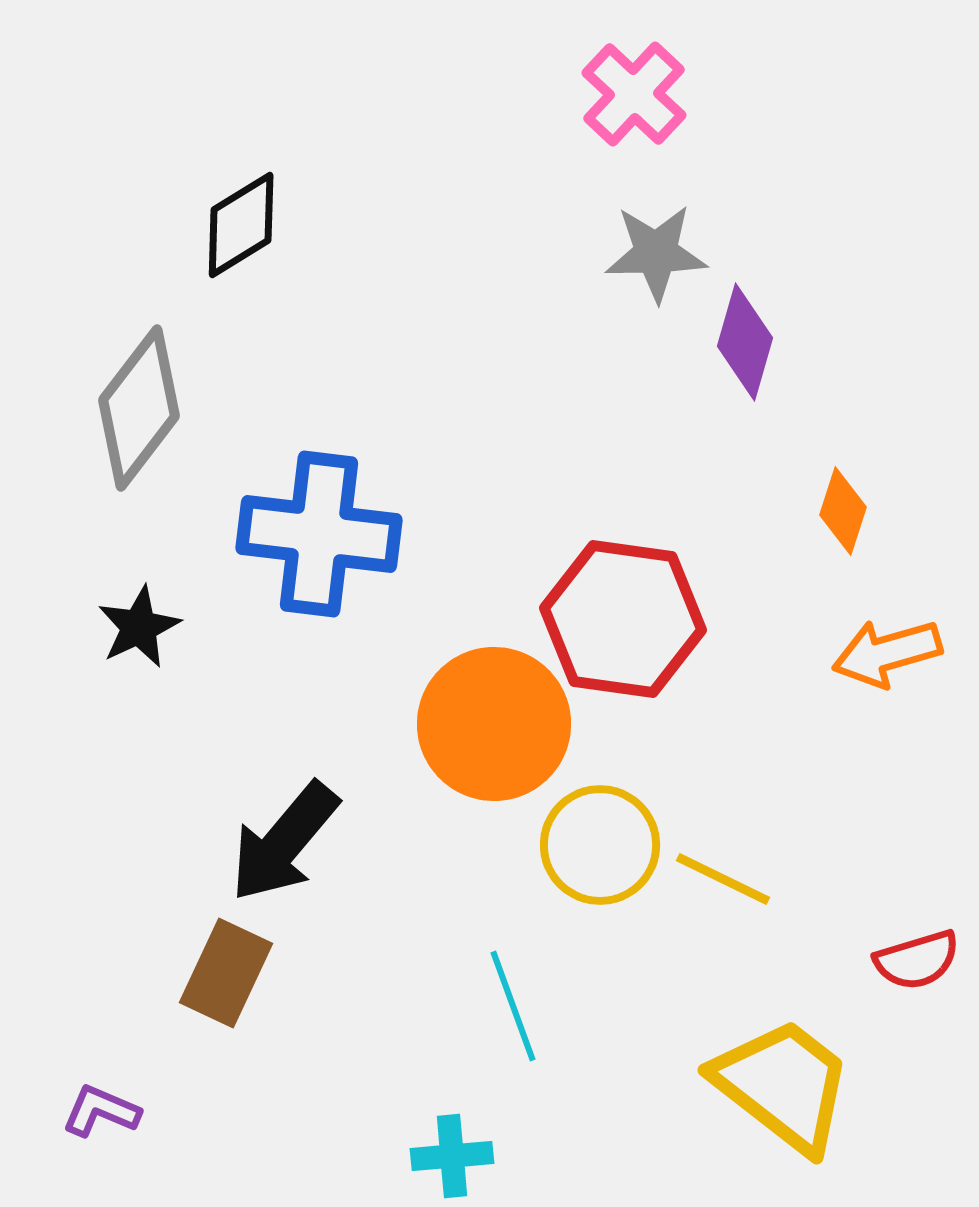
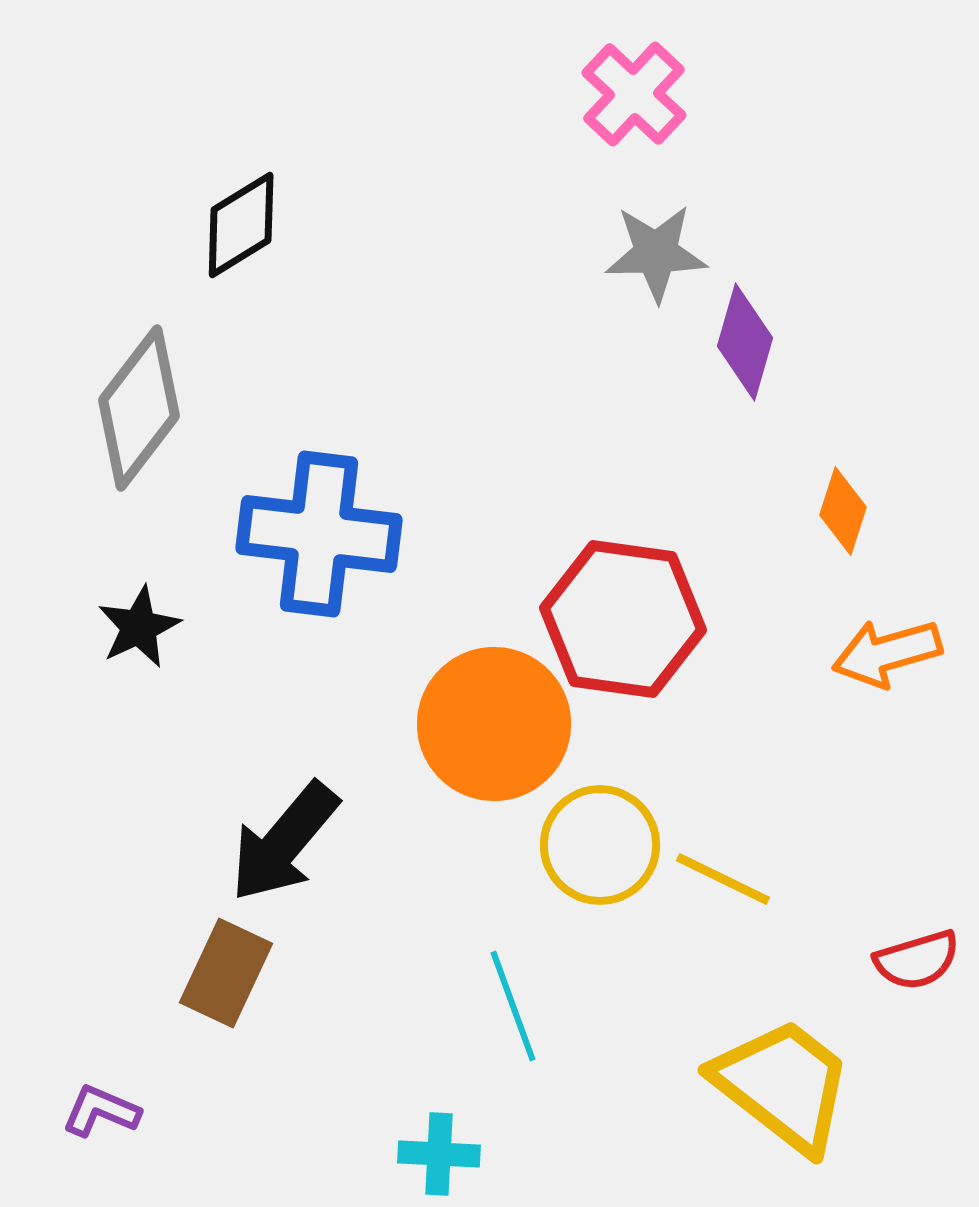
cyan cross: moved 13 px left, 2 px up; rotated 8 degrees clockwise
